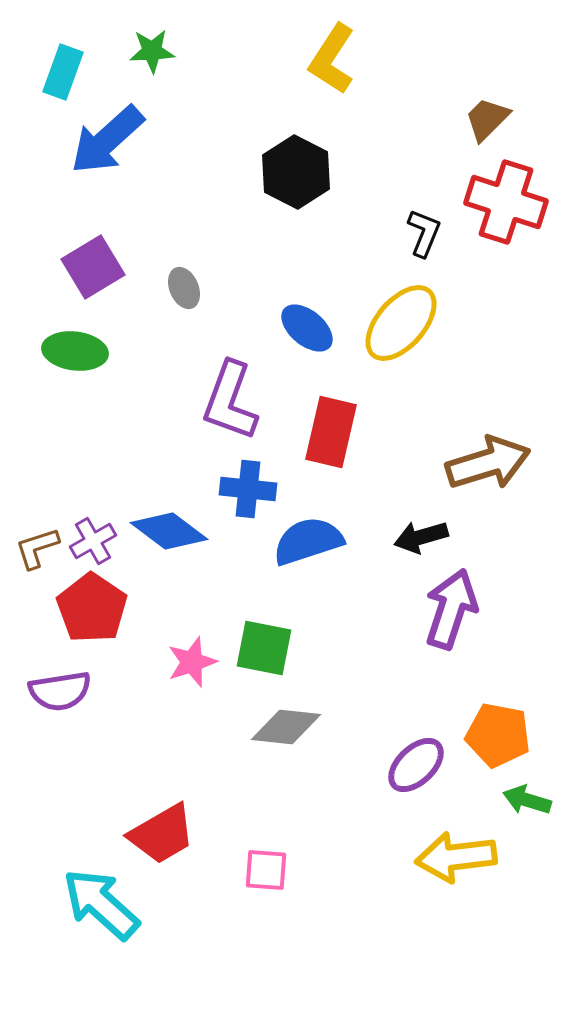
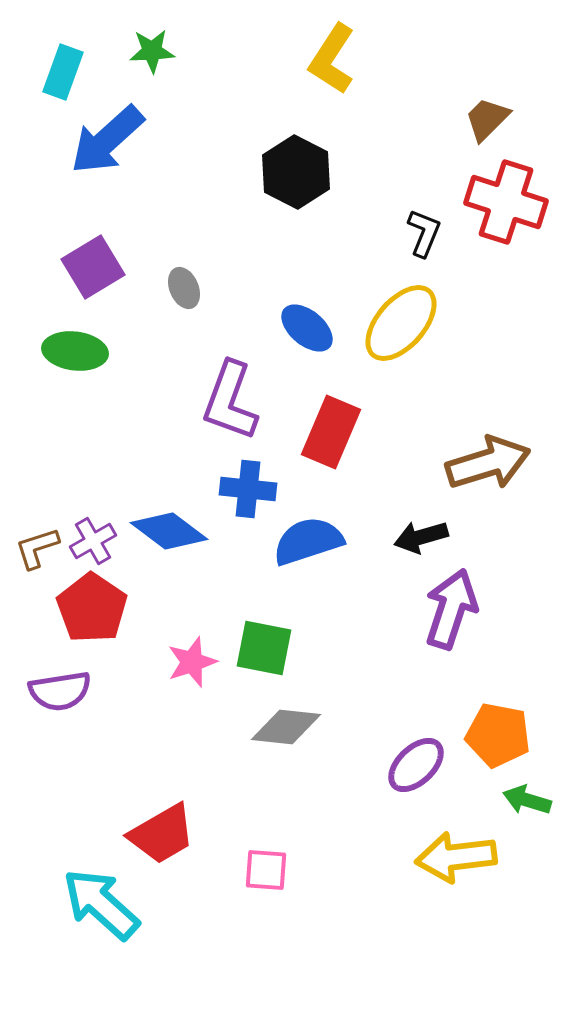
red rectangle: rotated 10 degrees clockwise
